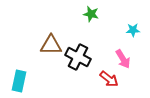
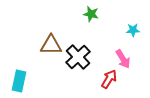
black cross: rotated 20 degrees clockwise
red arrow: rotated 96 degrees counterclockwise
